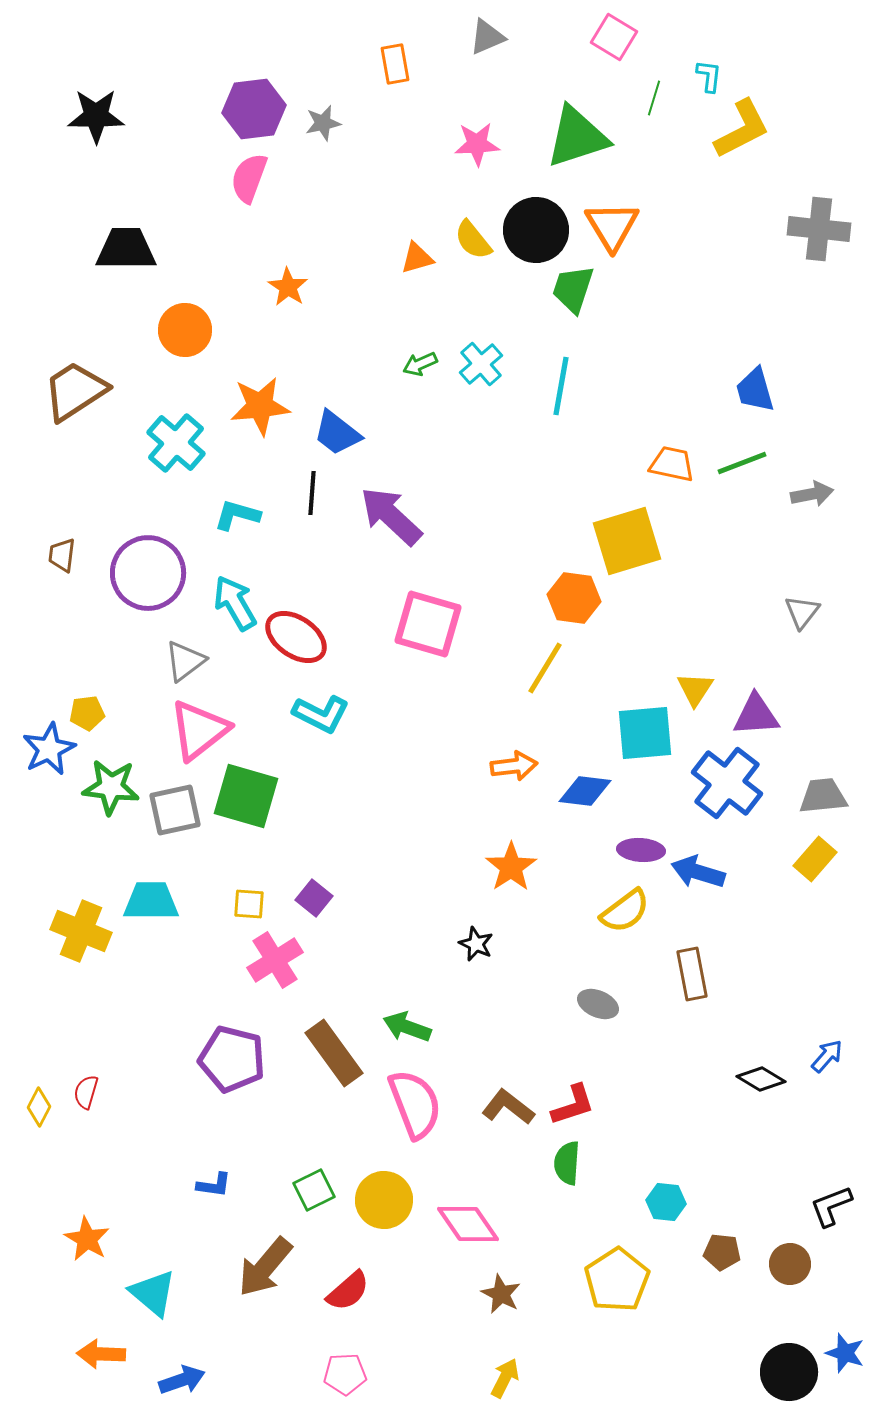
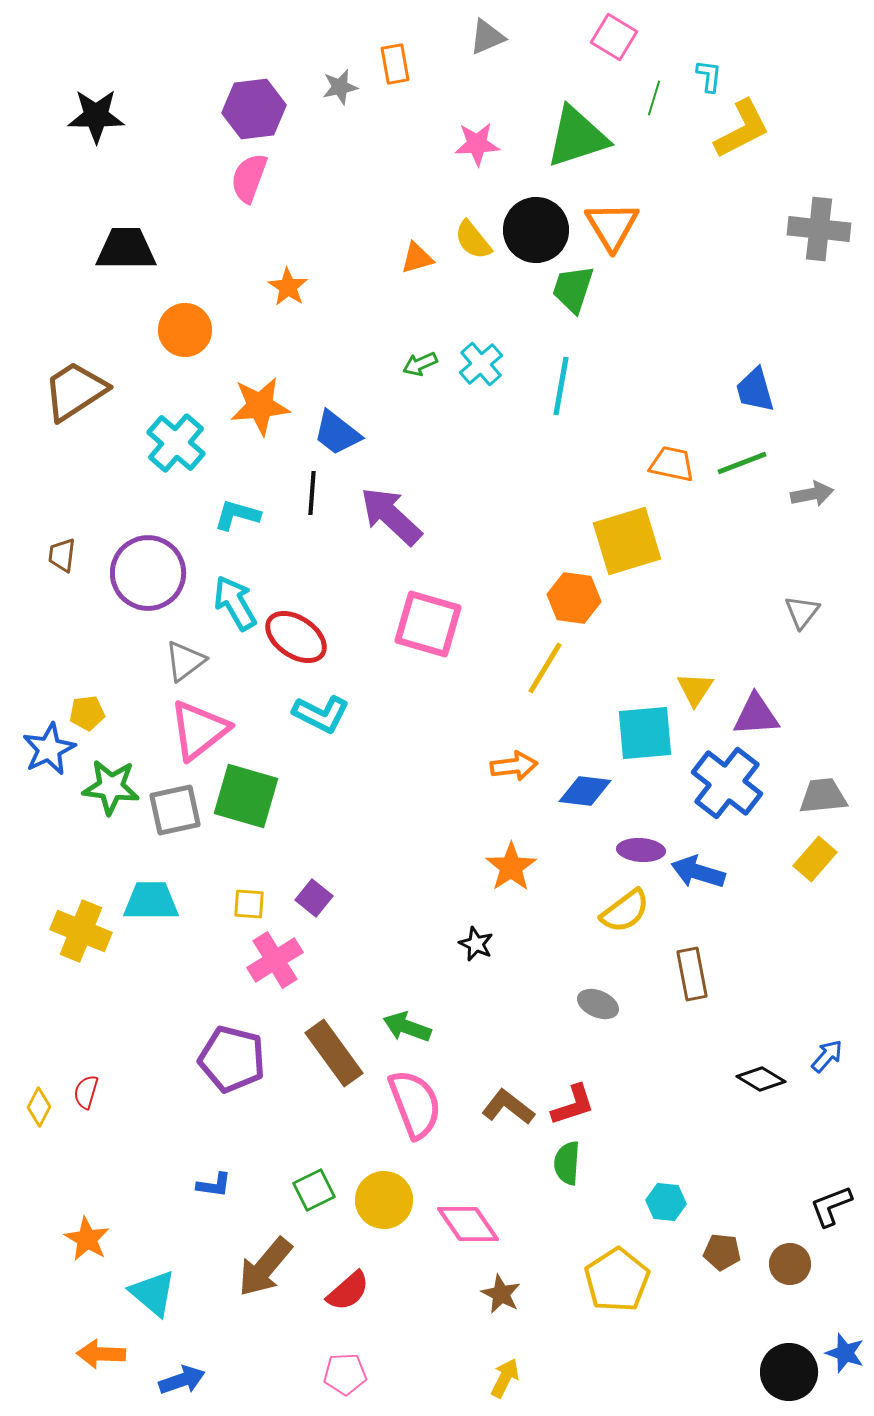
gray star at (323, 123): moved 17 px right, 36 px up
